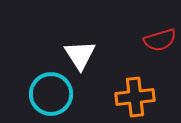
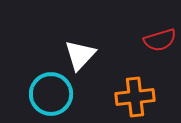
white triangle: rotated 16 degrees clockwise
